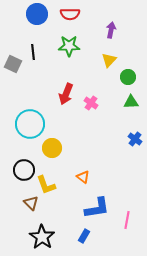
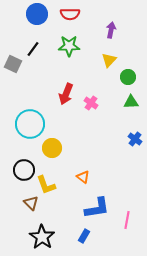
black line: moved 3 px up; rotated 42 degrees clockwise
